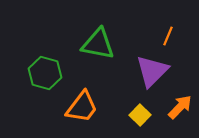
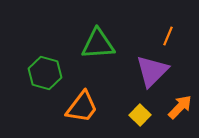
green triangle: rotated 15 degrees counterclockwise
